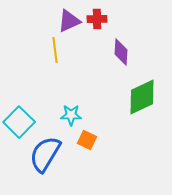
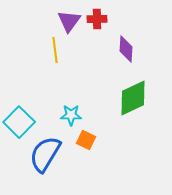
purple triangle: rotated 30 degrees counterclockwise
purple diamond: moved 5 px right, 3 px up
green diamond: moved 9 px left, 1 px down
orange square: moved 1 px left
